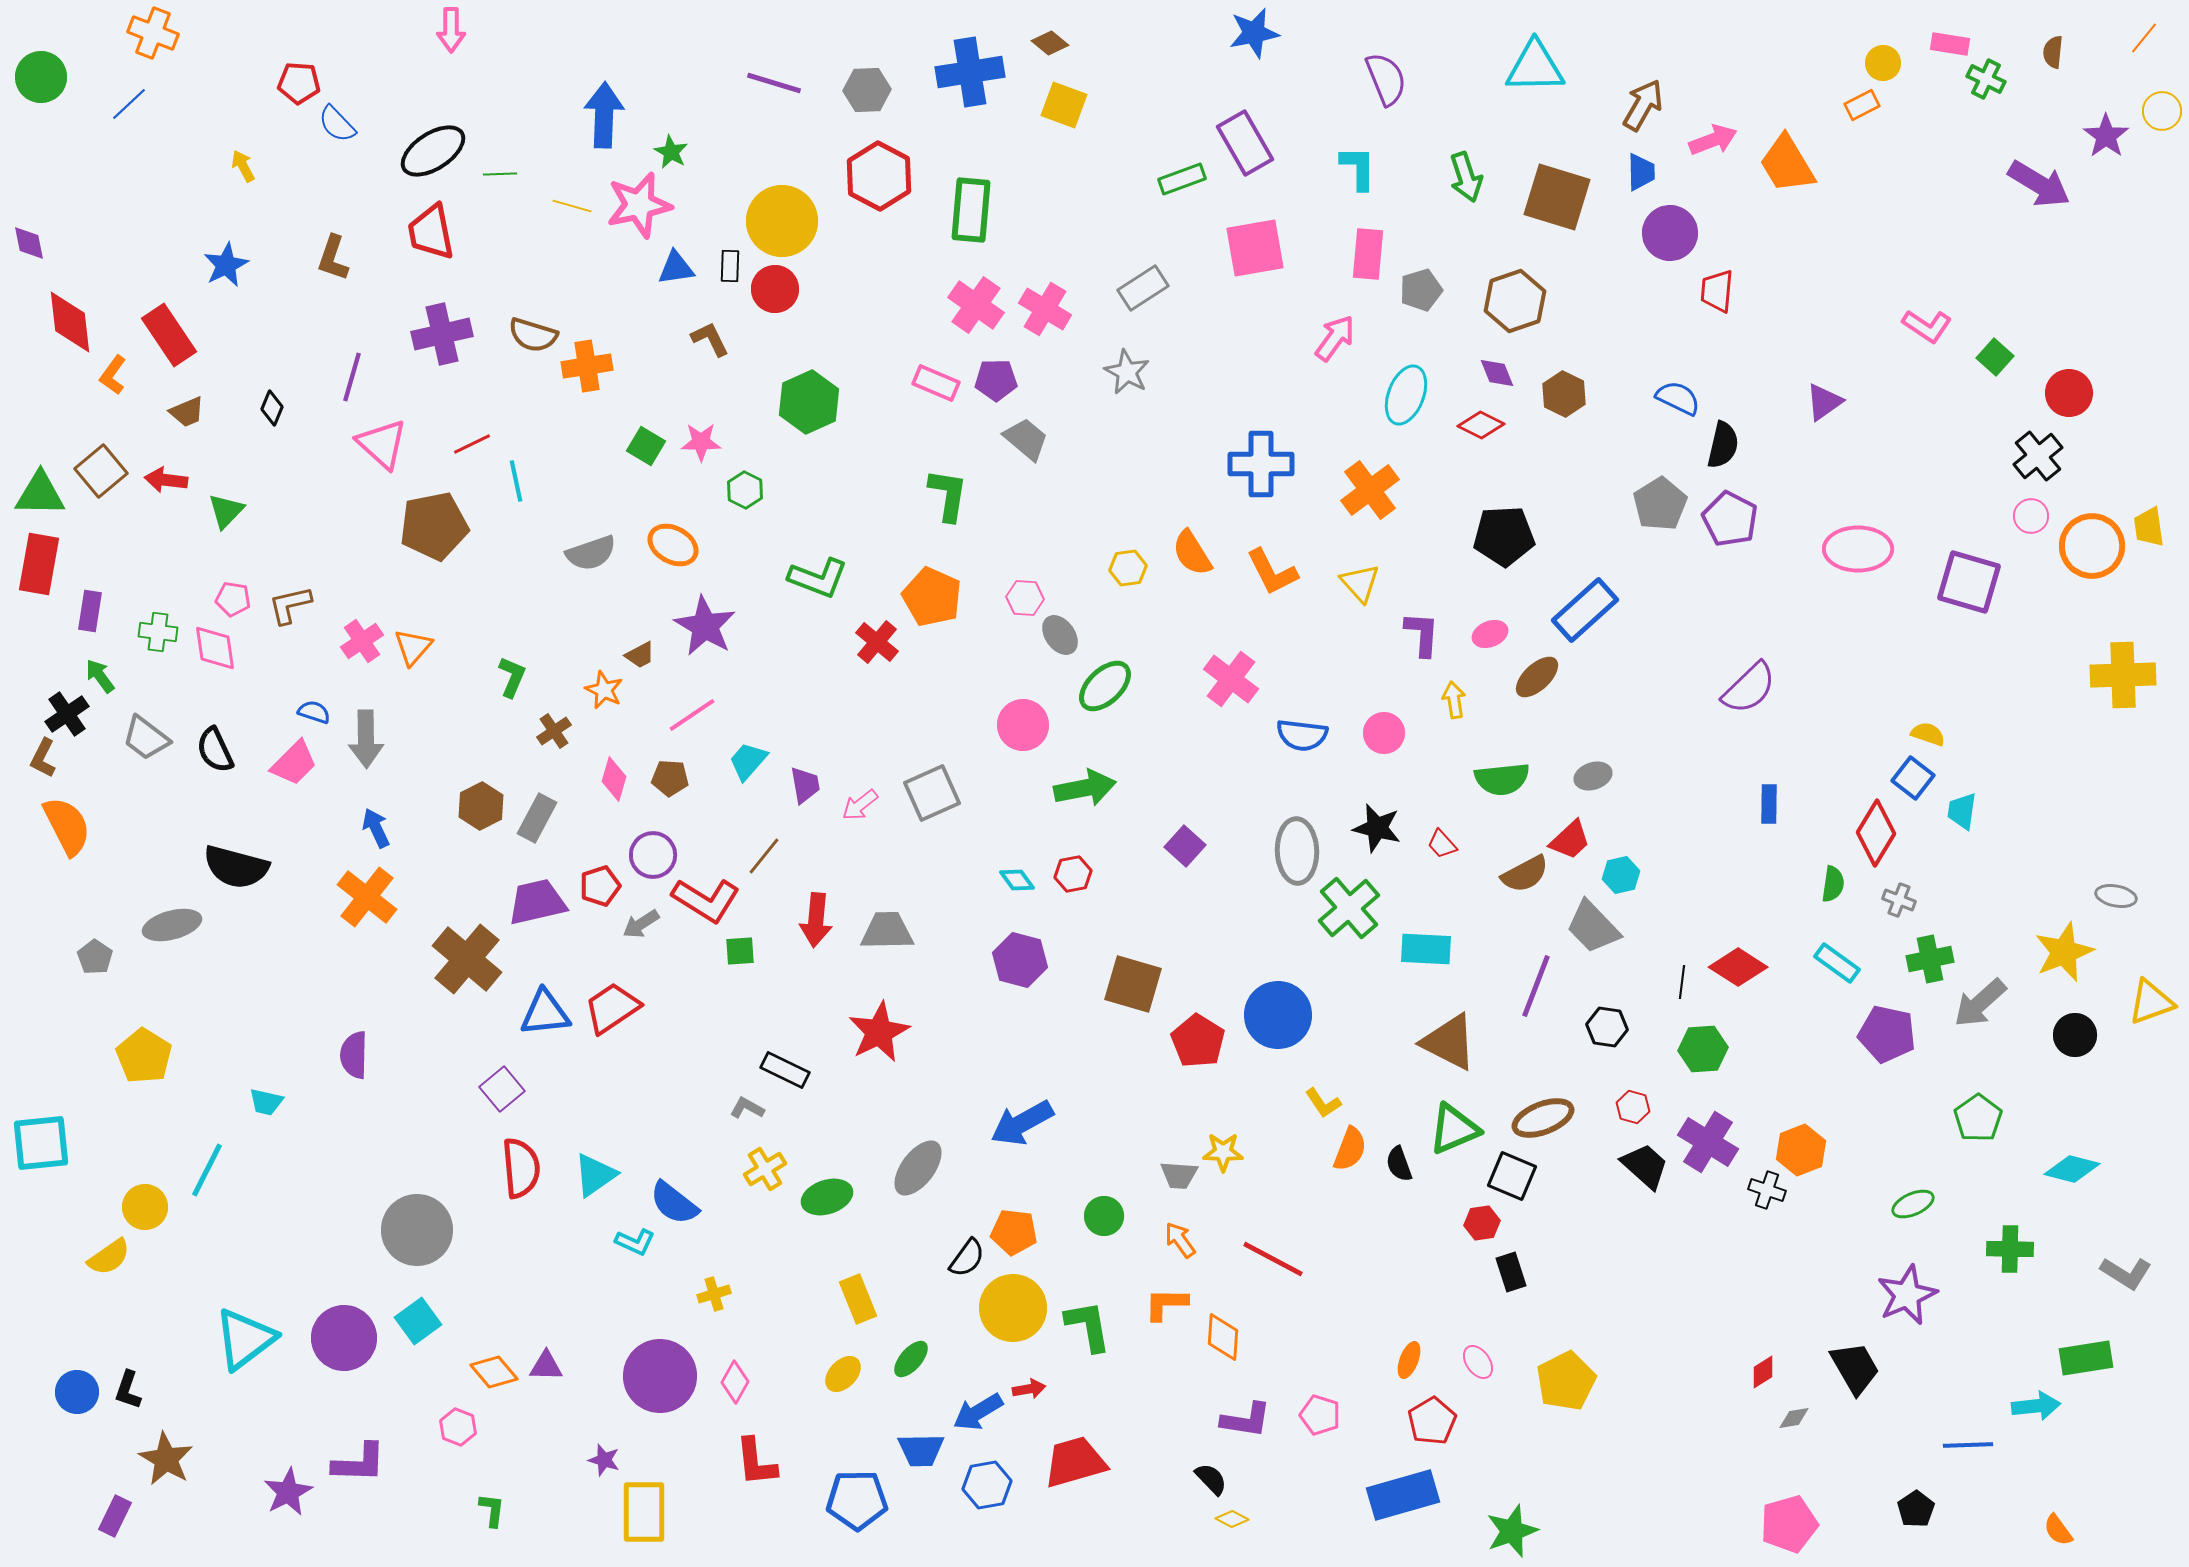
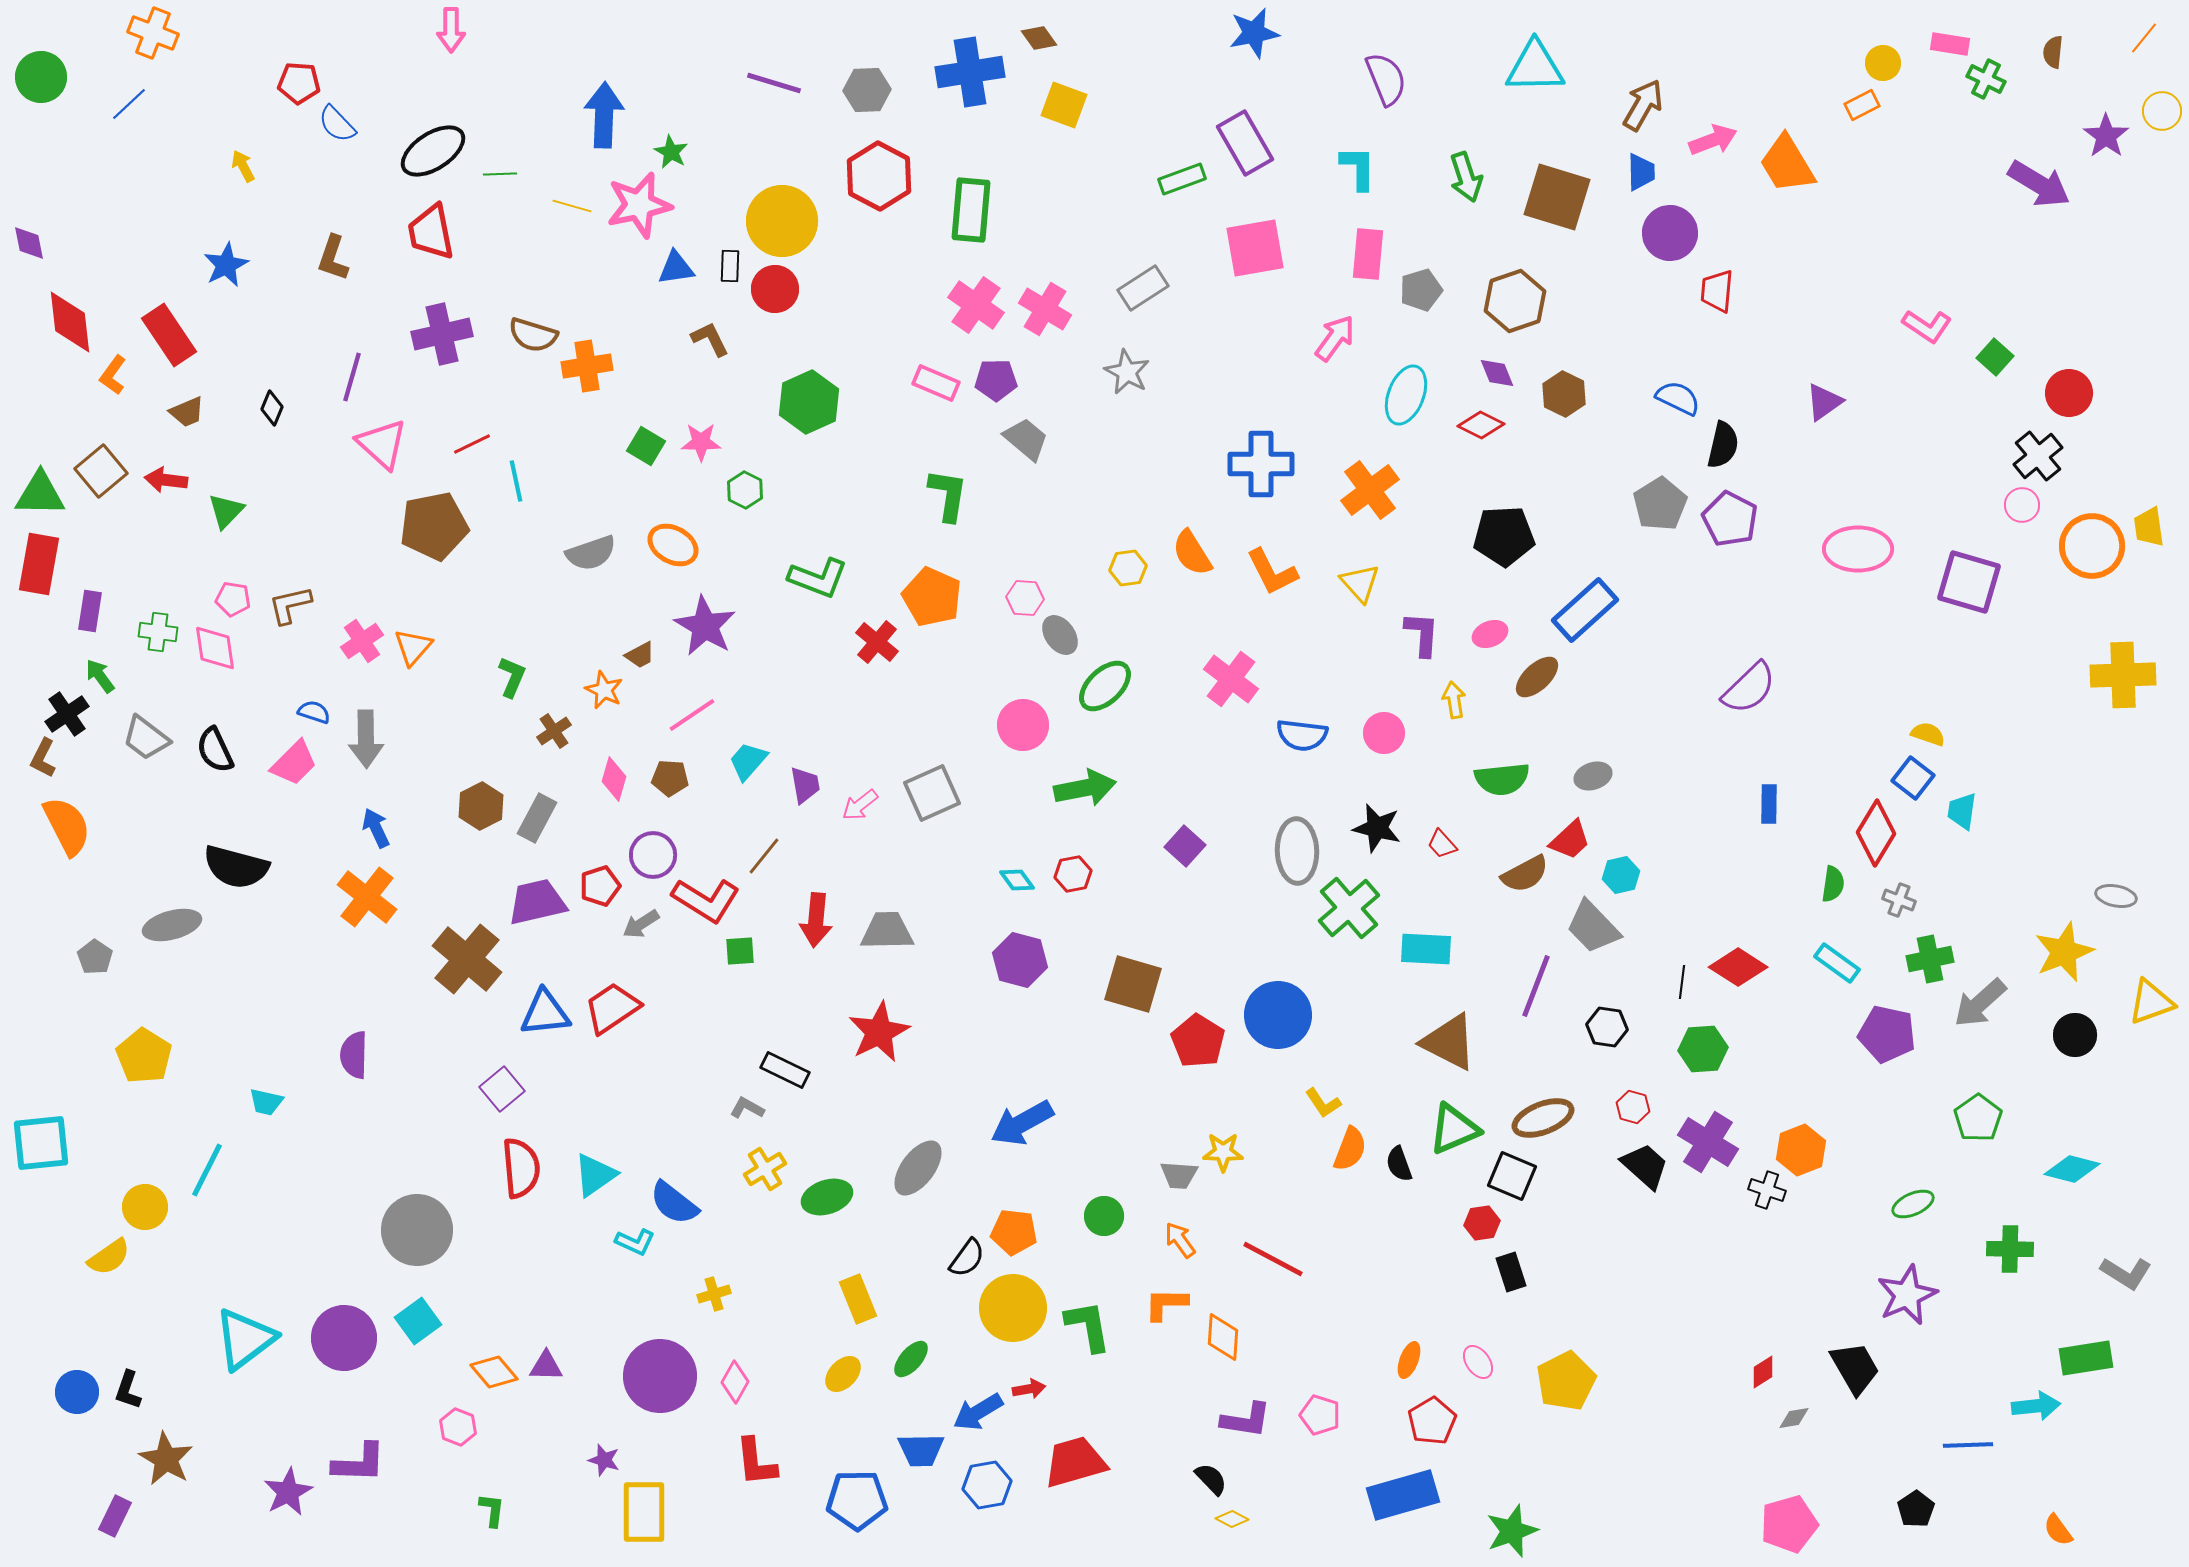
brown diamond at (1050, 43): moved 11 px left, 5 px up; rotated 15 degrees clockwise
pink circle at (2031, 516): moved 9 px left, 11 px up
